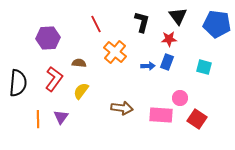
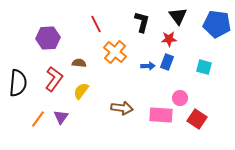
orange line: rotated 36 degrees clockwise
